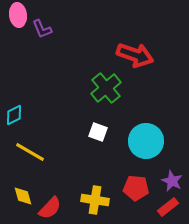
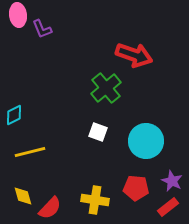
red arrow: moved 1 px left
yellow line: rotated 44 degrees counterclockwise
